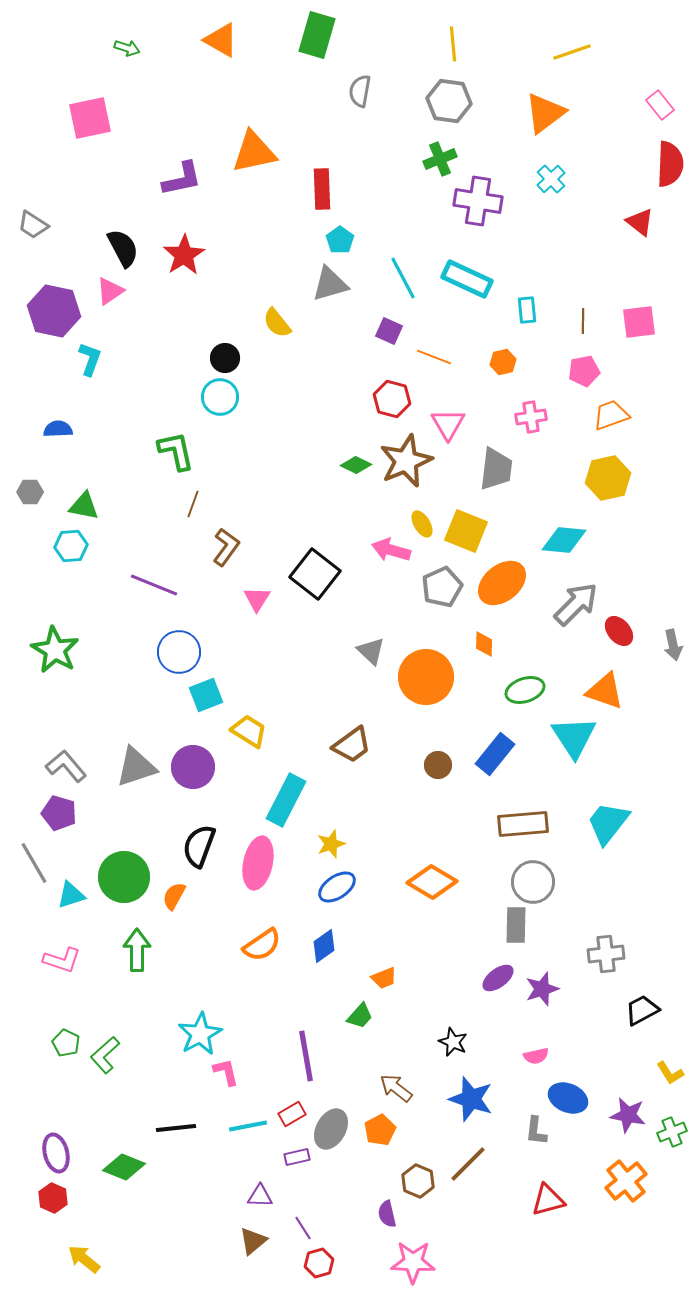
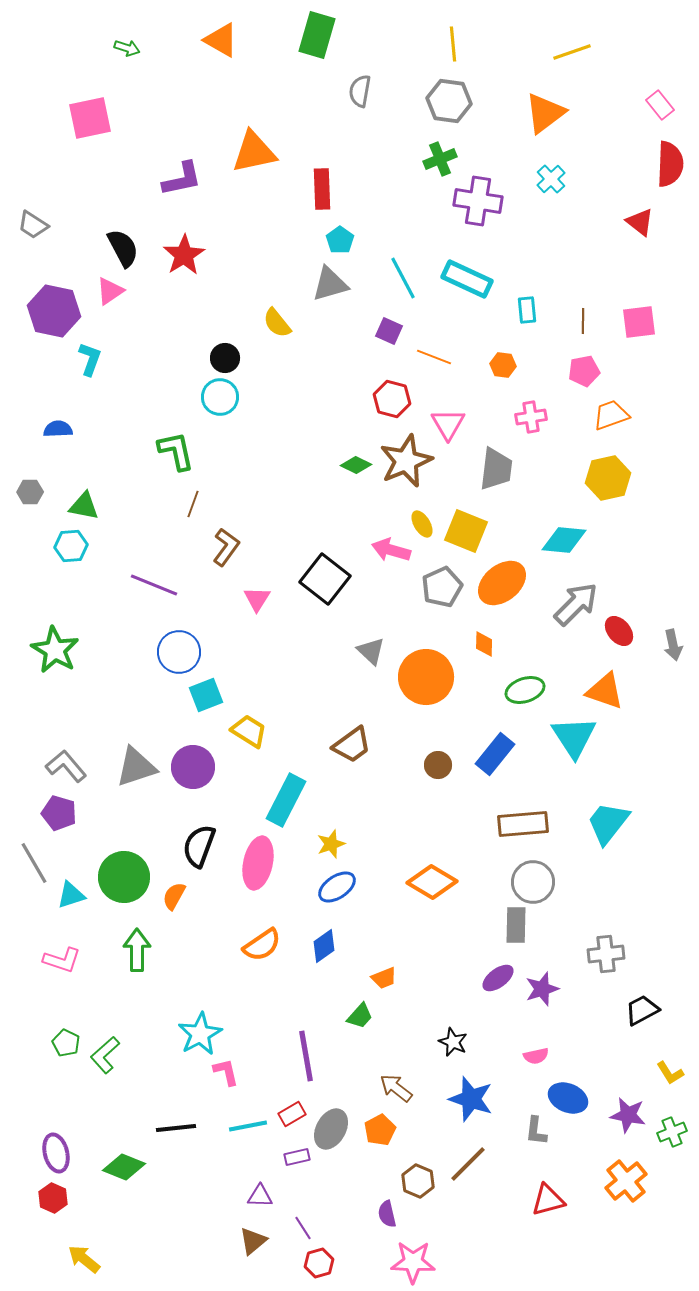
orange hexagon at (503, 362): moved 3 px down; rotated 20 degrees clockwise
black square at (315, 574): moved 10 px right, 5 px down
